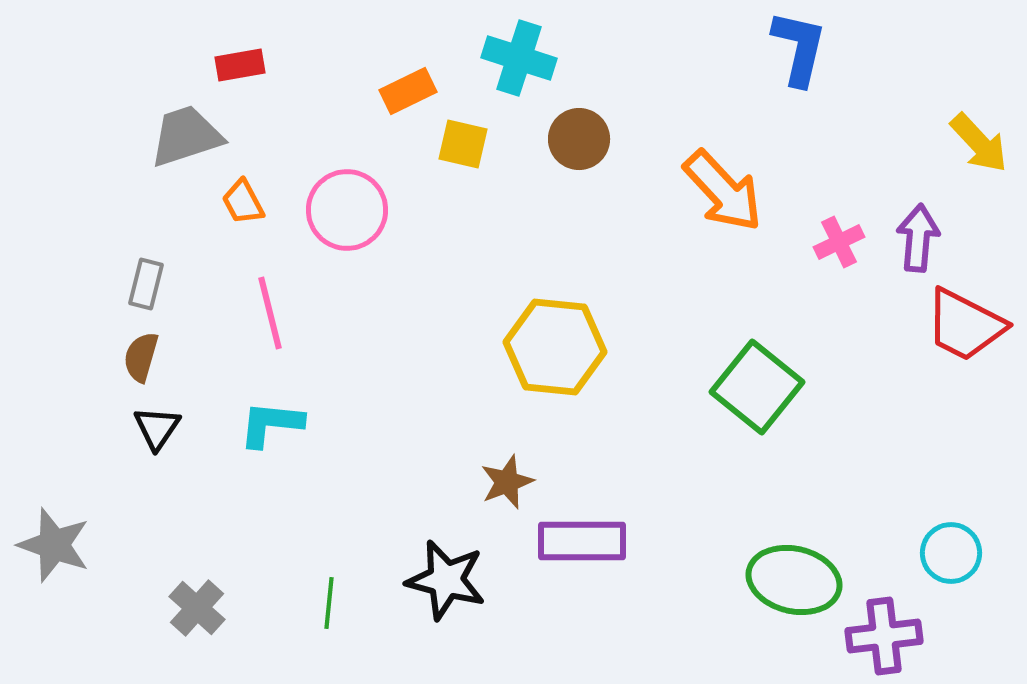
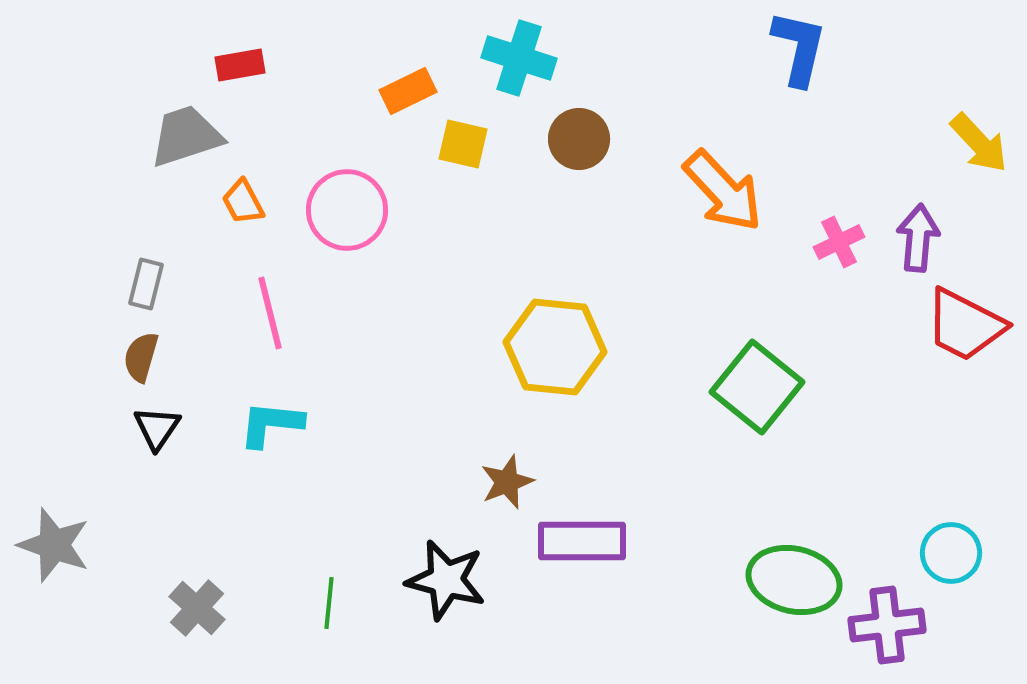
purple cross: moved 3 px right, 11 px up
